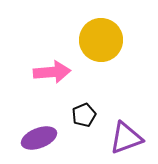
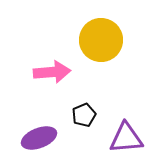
purple triangle: rotated 15 degrees clockwise
